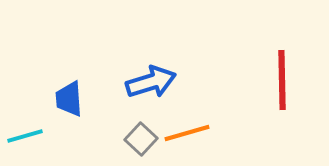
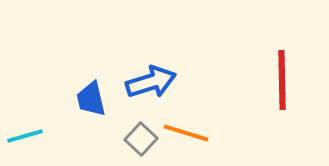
blue trapezoid: moved 22 px right; rotated 9 degrees counterclockwise
orange line: moved 1 px left; rotated 33 degrees clockwise
